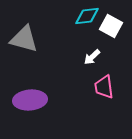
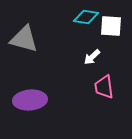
cyan diamond: moved 1 px left, 1 px down; rotated 15 degrees clockwise
white square: rotated 25 degrees counterclockwise
